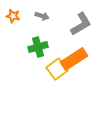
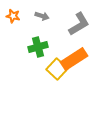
gray L-shape: moved 2 px left
yellow square: rotated 10 degrees counterclockwise
